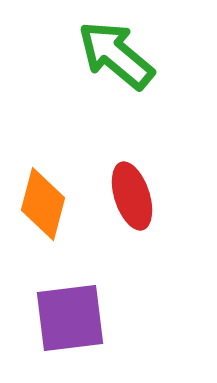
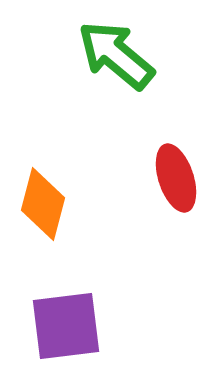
red ellipse: moved 44 px right, 18 px up
purple square: moved 4 px left, 8 px down
